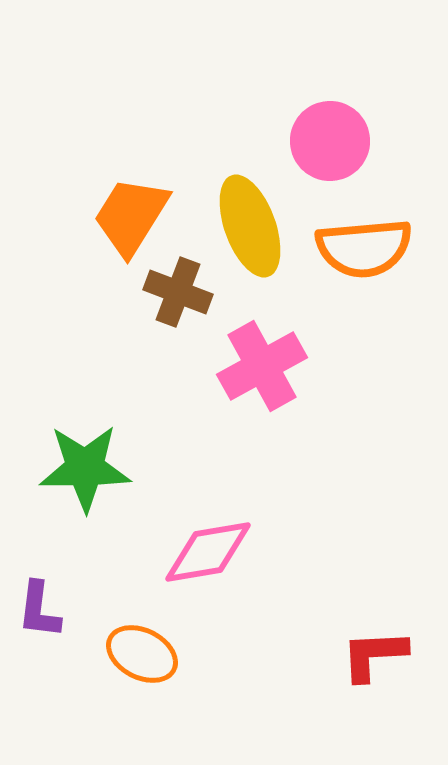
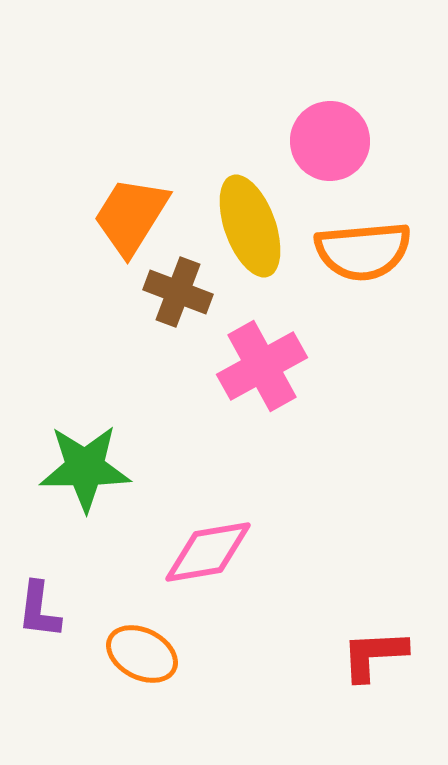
orange semicircle: moved 1 px left, 3 px down
